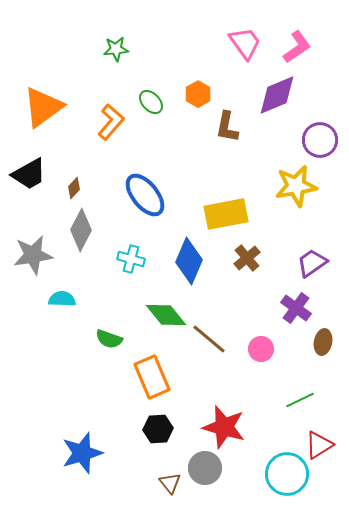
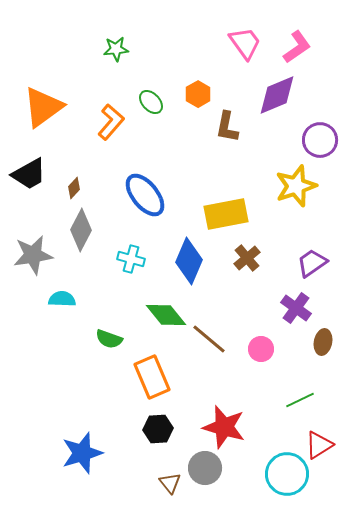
yellow star: rotated 9 degrees counterclockwise
